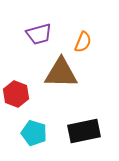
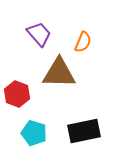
purple trapezoid: rotated 116 degrees counterclockwise
brown triangle: moved 2 px left
red hexagon: moved 1 px right
